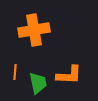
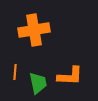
orange L-shape: moved 1 px right, 1 px down
